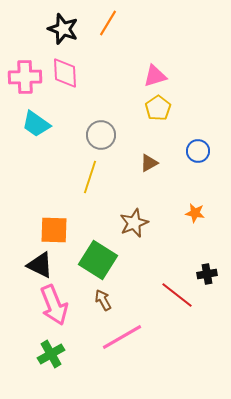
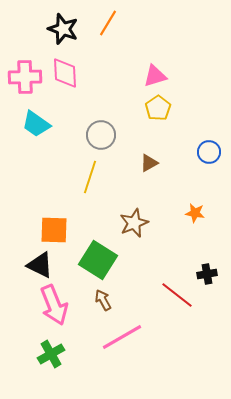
blue circle: moved 11 px right, 1 px down
